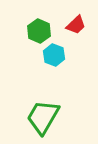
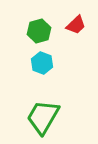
green hexagon: rotated 20 degrees clockwise
cyan hexagon: moved 12 px left, 8 px down
